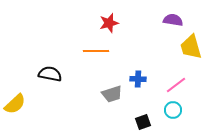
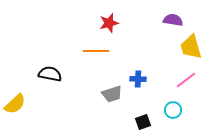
pink line: moved 10 px right, 5 px up
